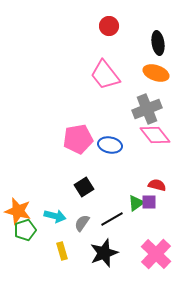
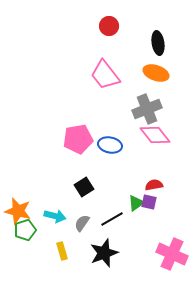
red semicircle: moved 3 px left; rotated 24 degrees counterclockwise
purple square: rotated 14 degrees clockwise
pink cross: moved 16 px right; rotated 20 degrees counterclockwise
